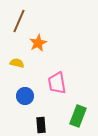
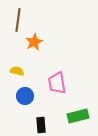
brown line: moved 1 px left, 1 px up; rotated 15 degrees counterclockwise
orange star: moved 4 px left, 1 px up
yellow semicircle: moved 8 px down
green rectangle: rotated 55 degrees clockwise
